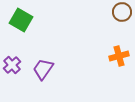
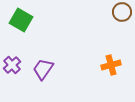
orange cross: moved 8 px left, 9 px down
